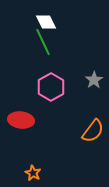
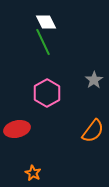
pink hexagon: moved 4 px left, 6 px down
red ellipse: moved 4 px left, 9 px down; rotated 20 degrees counterclockwise
